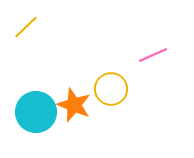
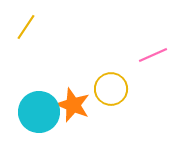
yellow line: rotated 12 degrees counterclockwise
orange star: moved 1 px left
cyan circle: moved 3 px right
